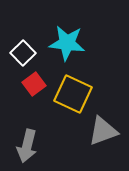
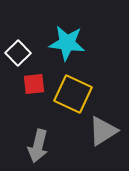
white square: moved 5 px left
red square: rotated 30 degrees clockwise
gray triangle: rotated 12 degrees counterclockwise
gray arrow: moved 11 px right
